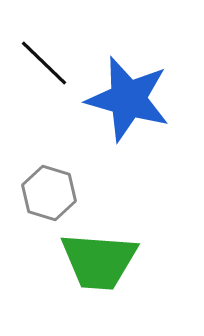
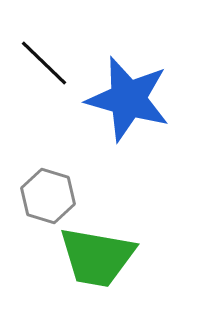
gray hexagon: moved 1 px left, 3 px down
green trapezoid: moved 2 px left, 4 px up; rotated 6 degrees clockwise
